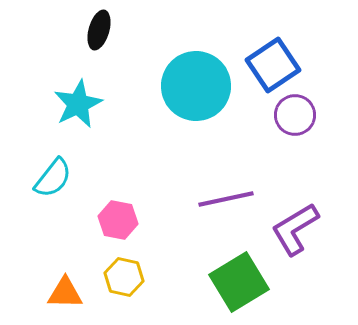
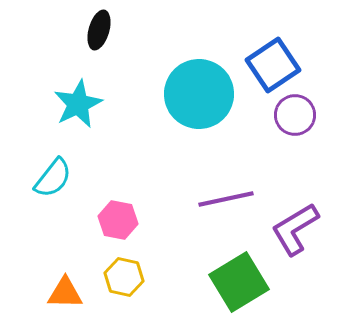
cyan circle: moved 3 px right, 8 px down
